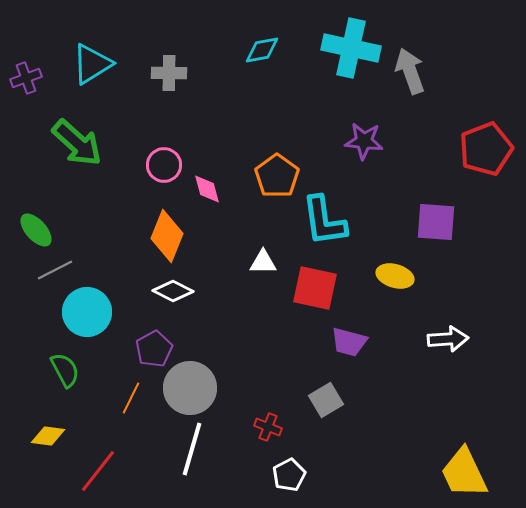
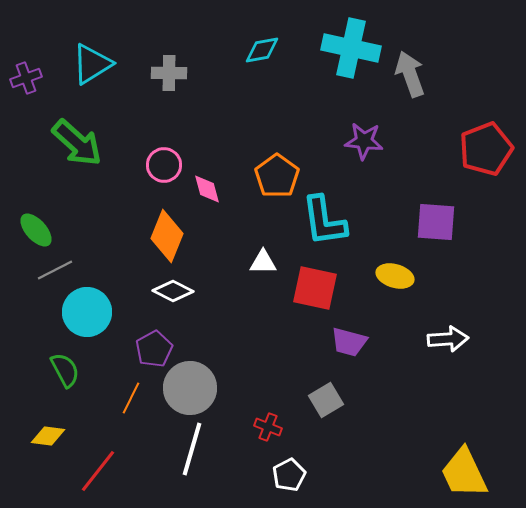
gray arrow: moved 3 px down
